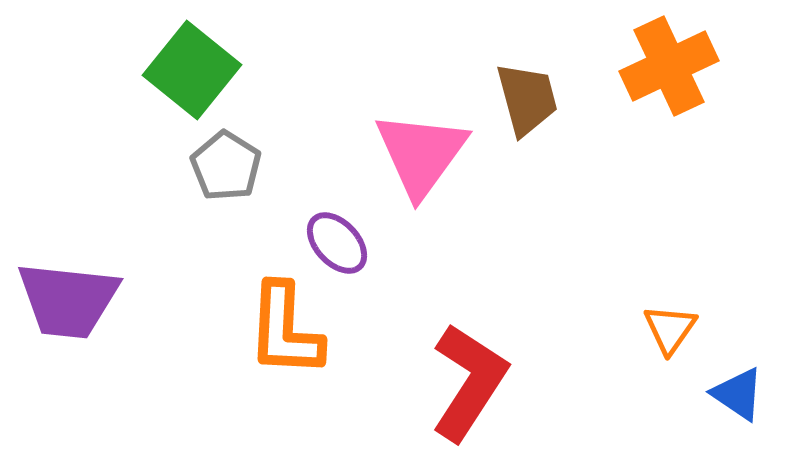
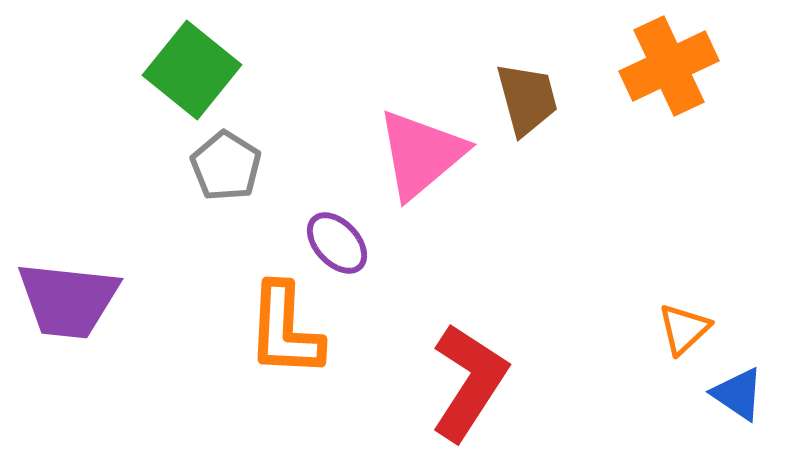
pink triangle: rotated 14 degrees clockwise
orange triangle: moved 14 px right; rotated 12 degrees clockwise
